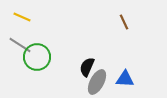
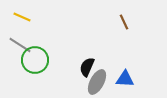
green circle: moved 2 px left, 3 px down
